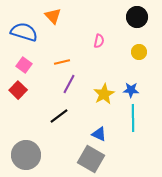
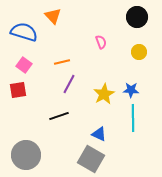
pink semicircle: moved 2 px right, 1 px down; rotated 32 degrees counterclockwise
red square: rotated 36 degrees clockwise
black line: rotated 18 degrees clockwise
